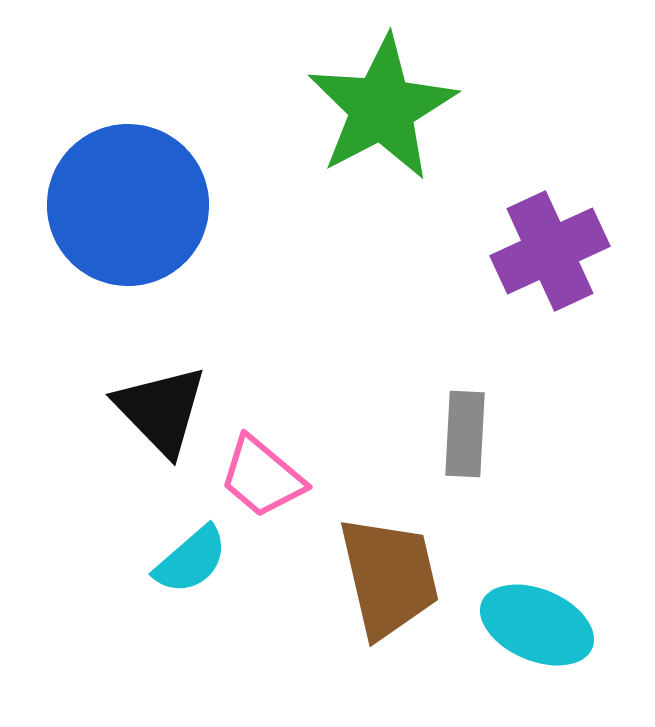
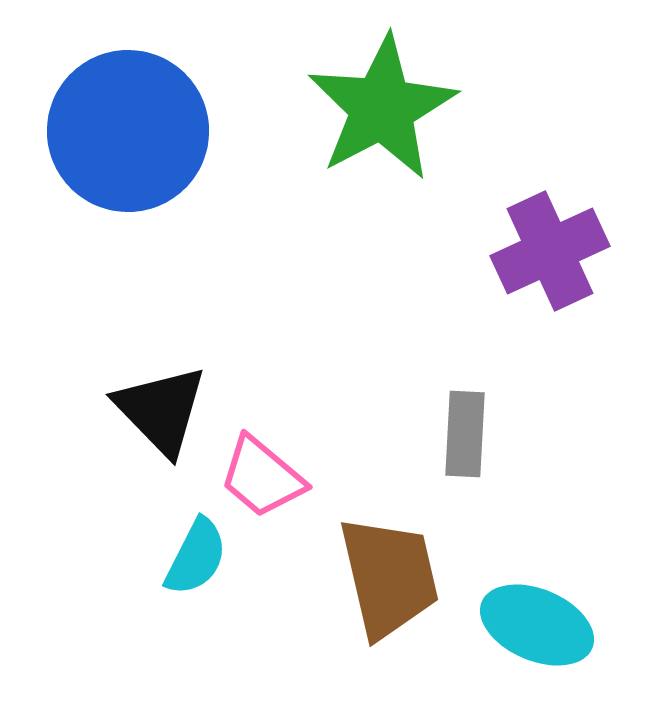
blue circle: moved 74 px up
cyan semicircle: moved 5 px right, 3 px up; rotated 22 degrees counterclockwise
